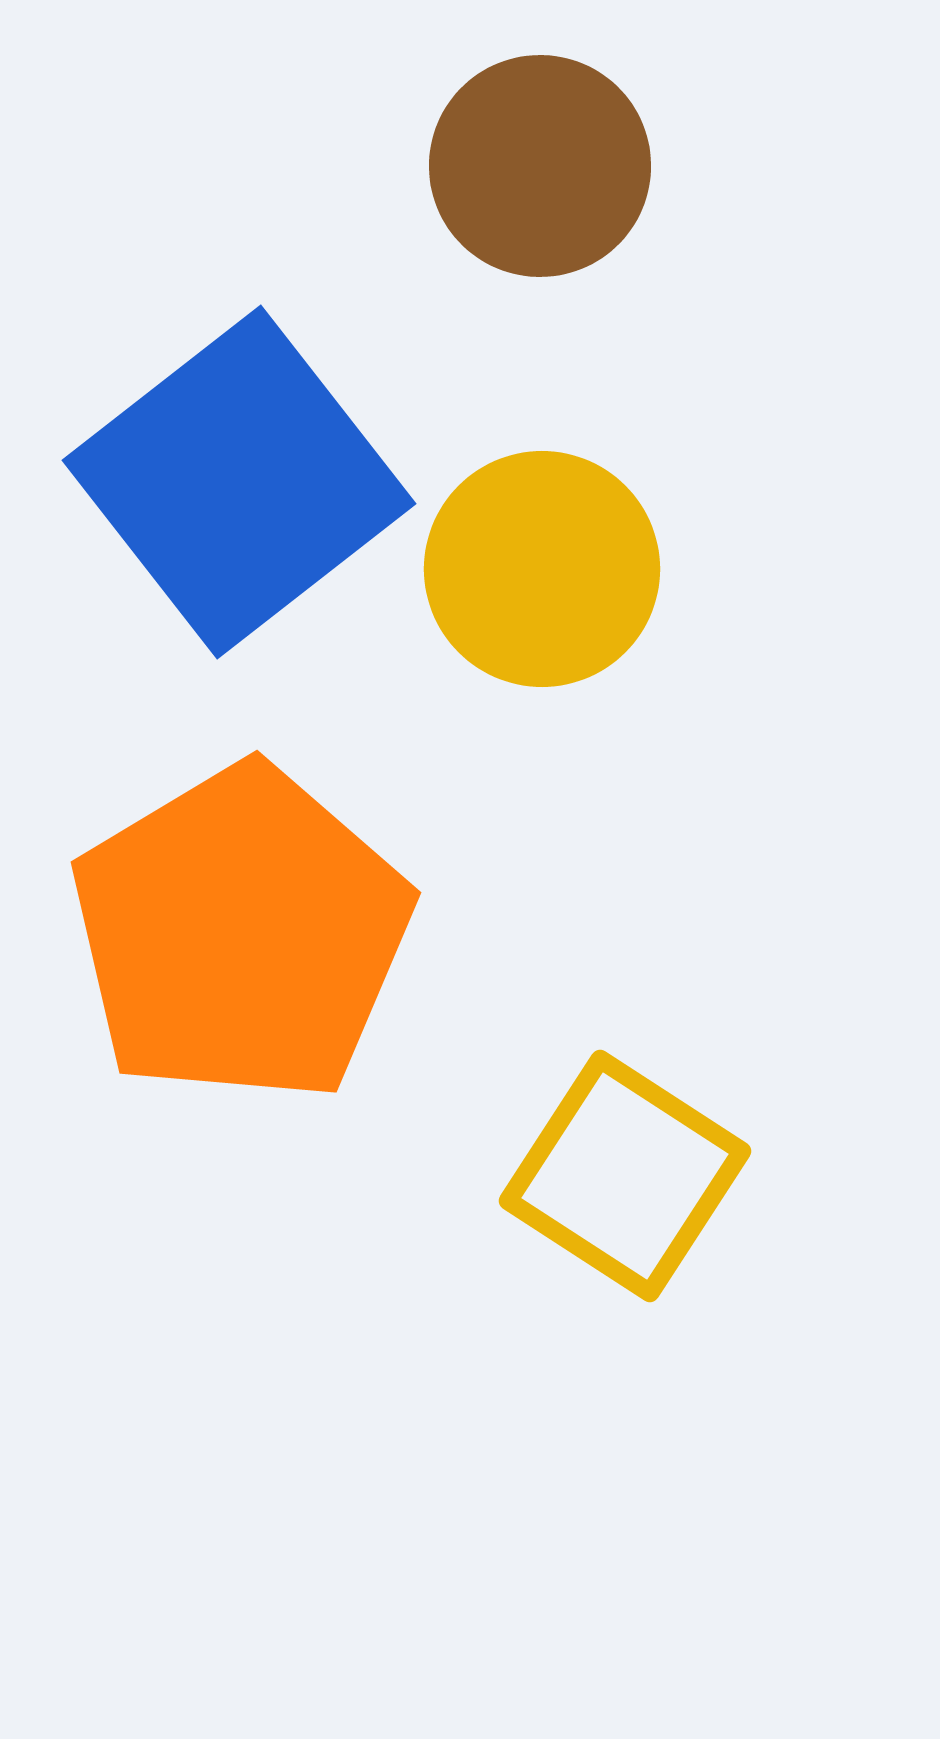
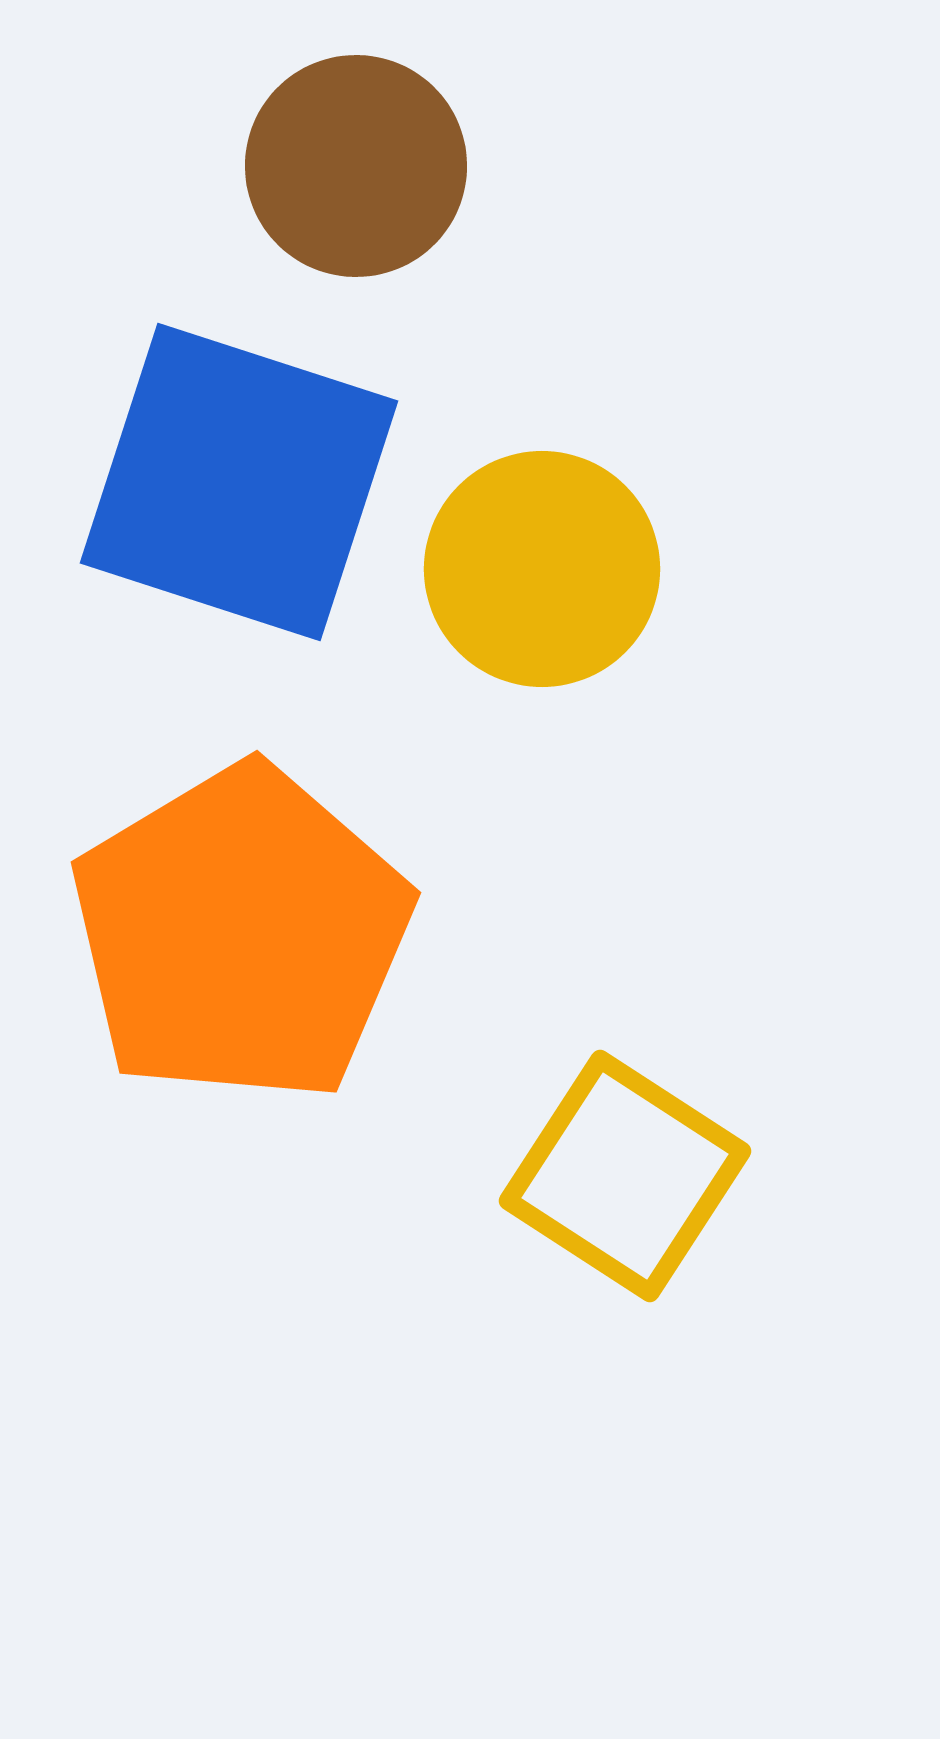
brown circle: moved 184 px left
blue square: rotated 34 degrees counterclockwise
